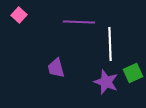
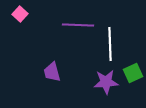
pink square: moved 1 px right, 1 px up
purple line: moved 1 px left, 3 px down
purple trapezoid: moved 4 px left, 4 px down
purple star: rotated 25 degrees counterclockwise
